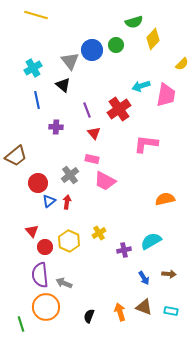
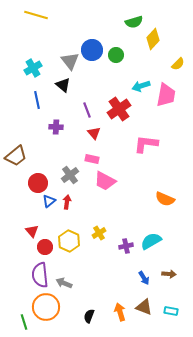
green circle at (116, 45): moved 10 px down
yellow semicircle at (182, 64): moved 4 px left
orange semicircle at (165, 199): rotated 144 degrees counterclockwise
purple cross at (124, 250): moved 2 px right, 4 px up
green line at (21, 324): moved 3 px right, 2 px up
